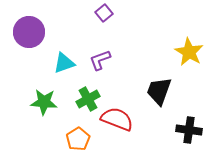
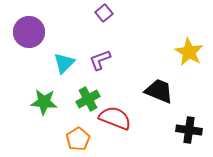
cyan triangle: rotated 25 degrees counterclockwise
black trapezoid: rotated 92 degrees clockwise
red semicircle: moved 2 px left, 1 px up
